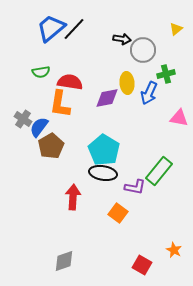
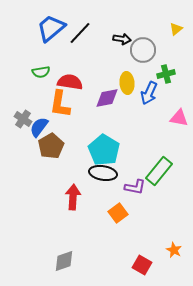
black line: moved 6 px right, 4 px down
orange square: rotated 18 degrees clockwise
